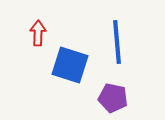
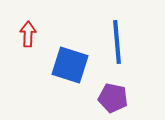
red arrow: moved 10 px left, 1 px down
